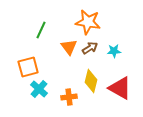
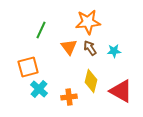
orange star: rotated 15 degrees counterclockwise
brown arrow: rotated 91 degrees counterclockwise
red triangle: moved 1 px right, 3 px down
